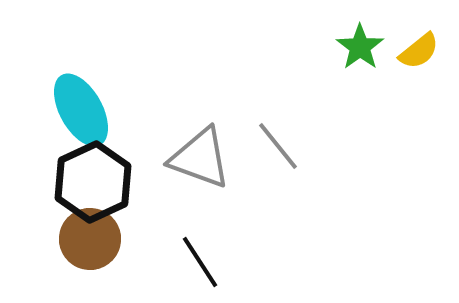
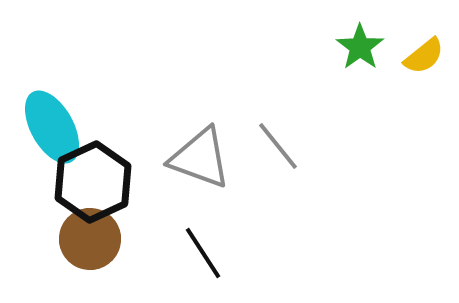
yellow semicircle: moved 5 px right, 5 px down
cyan ellipse: moved 29 px left, 17 px down
black line: moved 3 px right, 9 px up
